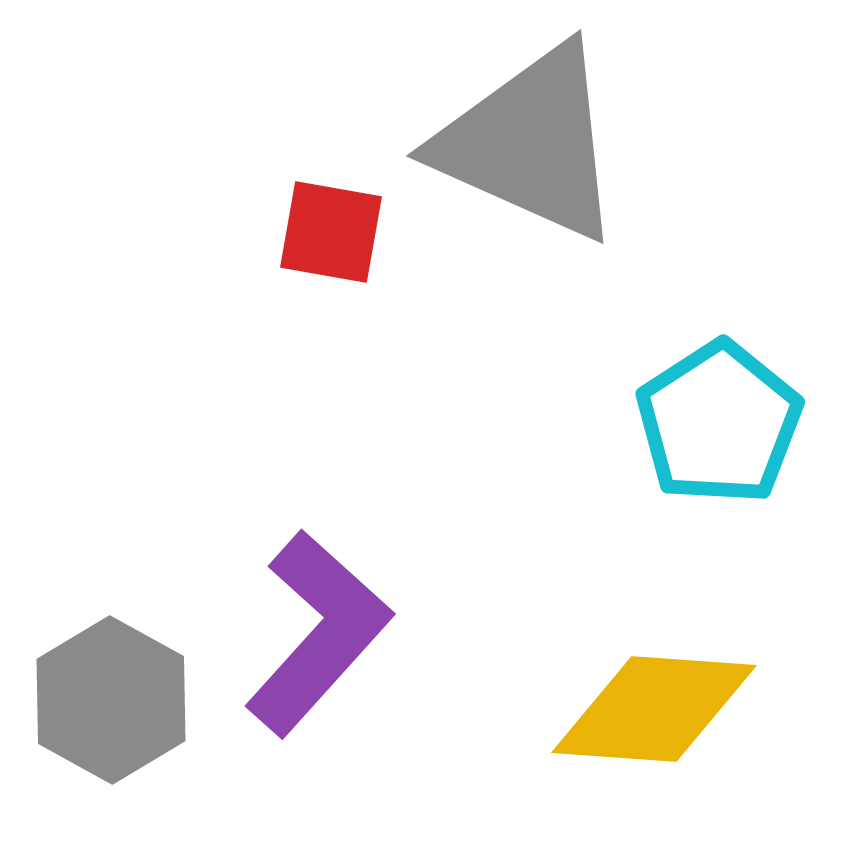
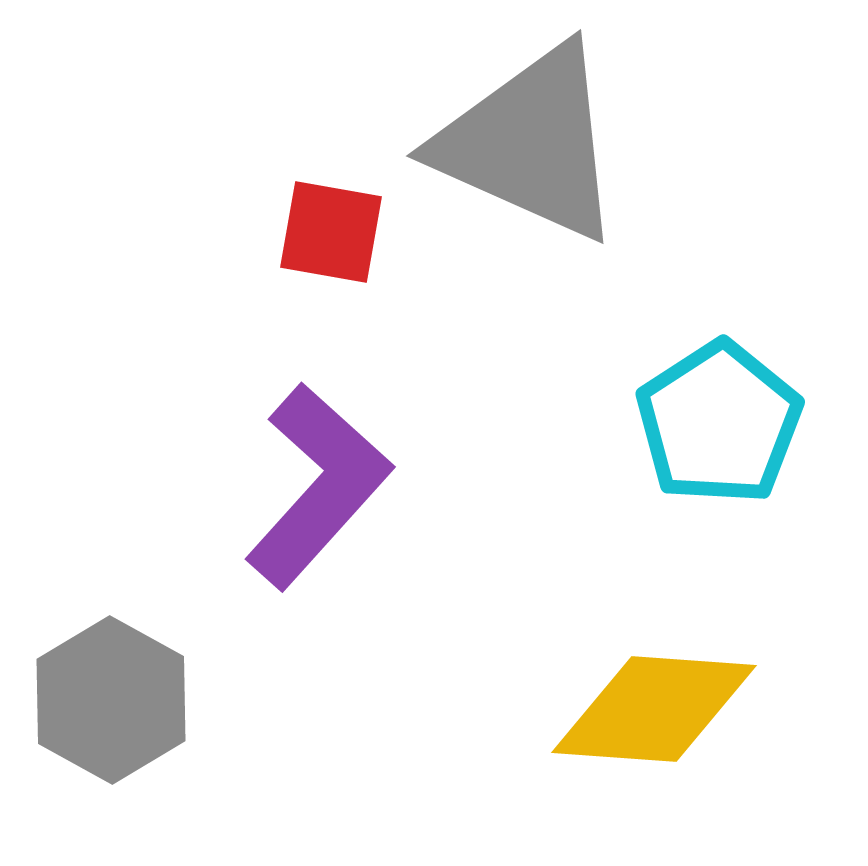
purple L-shape: moved 147 px up
